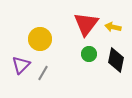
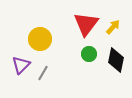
yellow arrow: rotated 119 degrees clockwise
